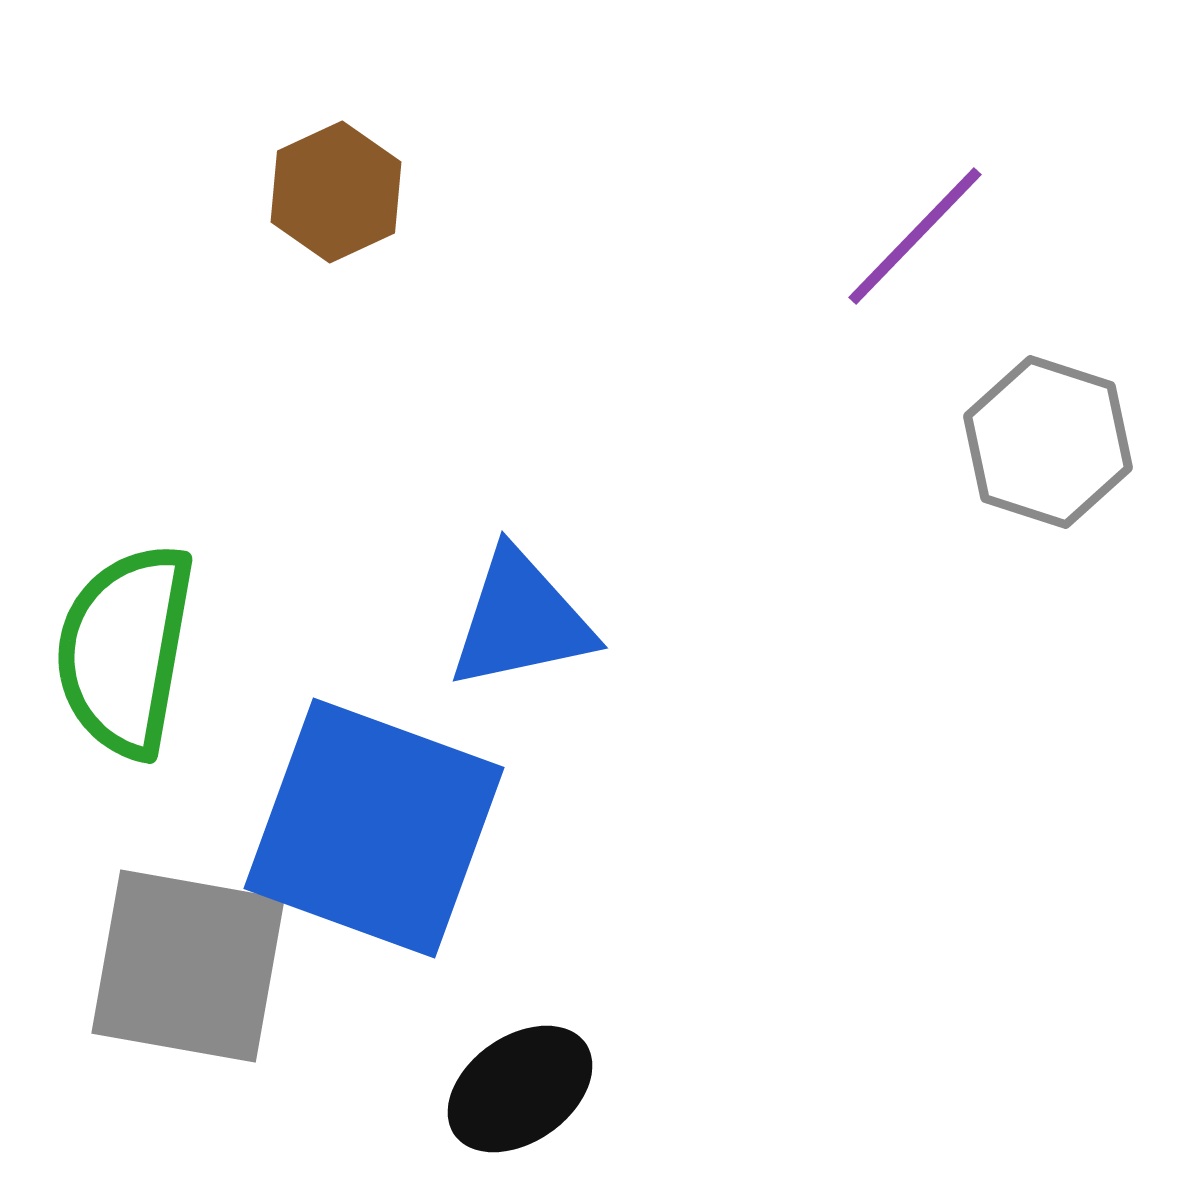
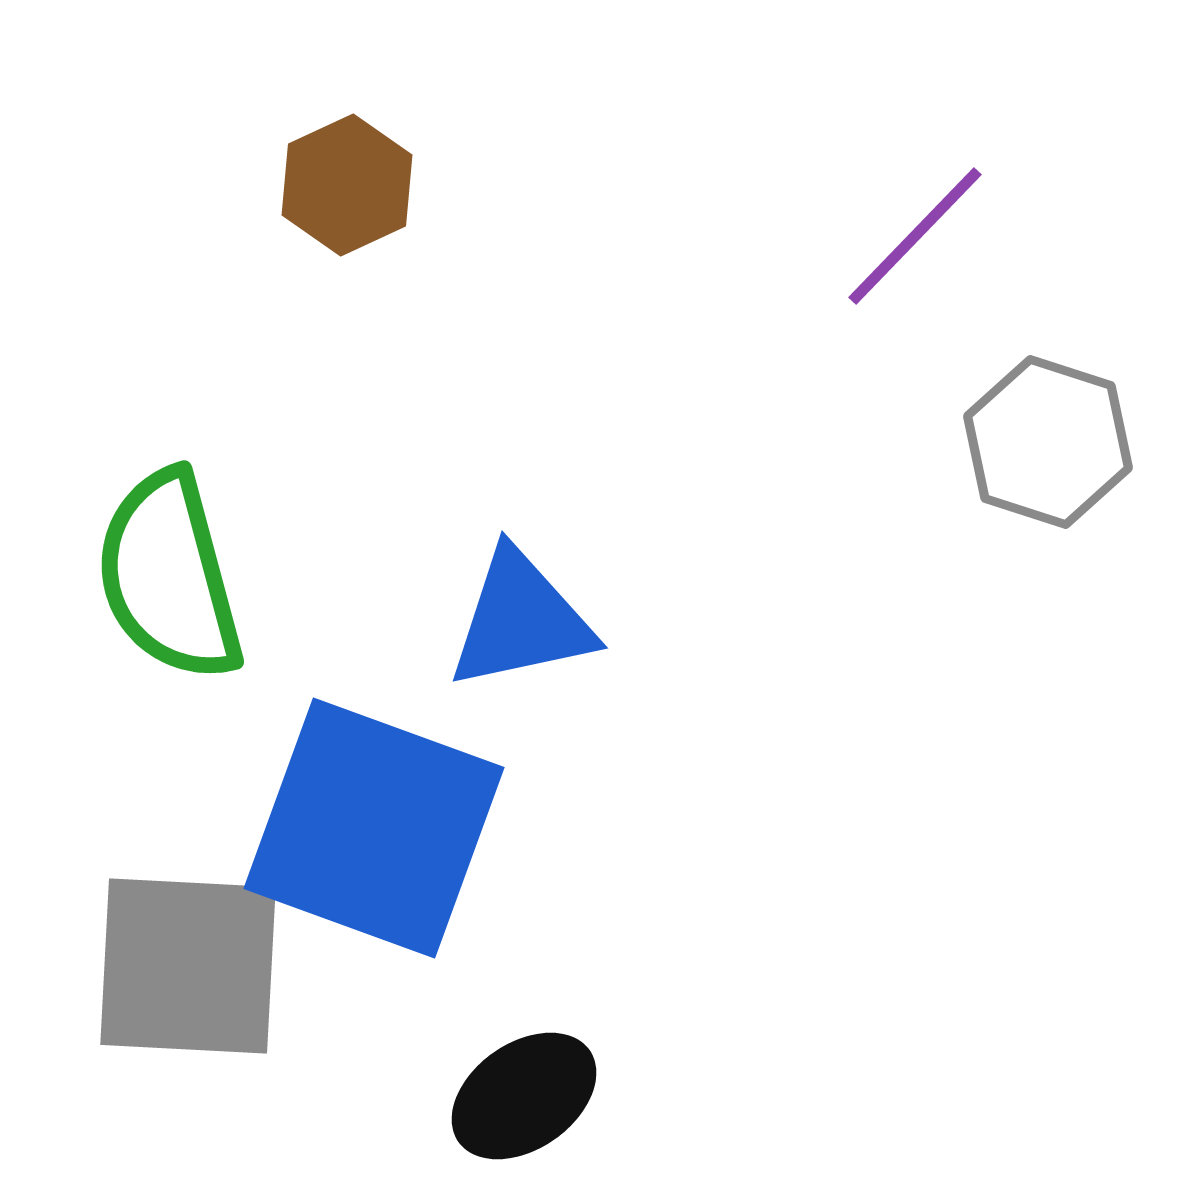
brown hexagon: moved 11 px right, 7 px up
green semicircle: moved 44 px right, 74 px up; rotated 25 degrees counterclockwise
gray square: rotated 7 degrees counterclockwise
black ellipse: moved 4 px right, 7 px down
